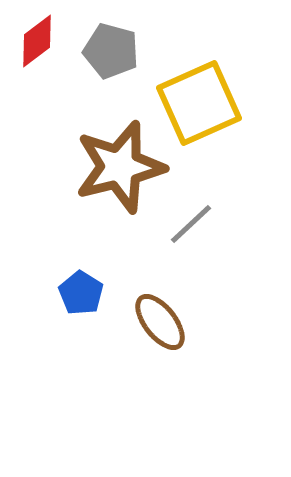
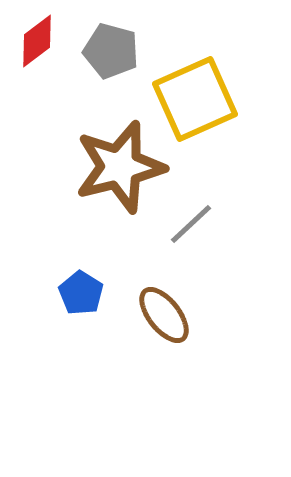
yellow square: moved 4 px left, 4 px up
brown ellipse: moved 4 px right, 7 px up
